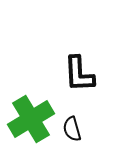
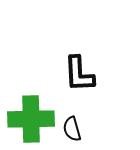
green cross: rotated 30 degrees clockwise
